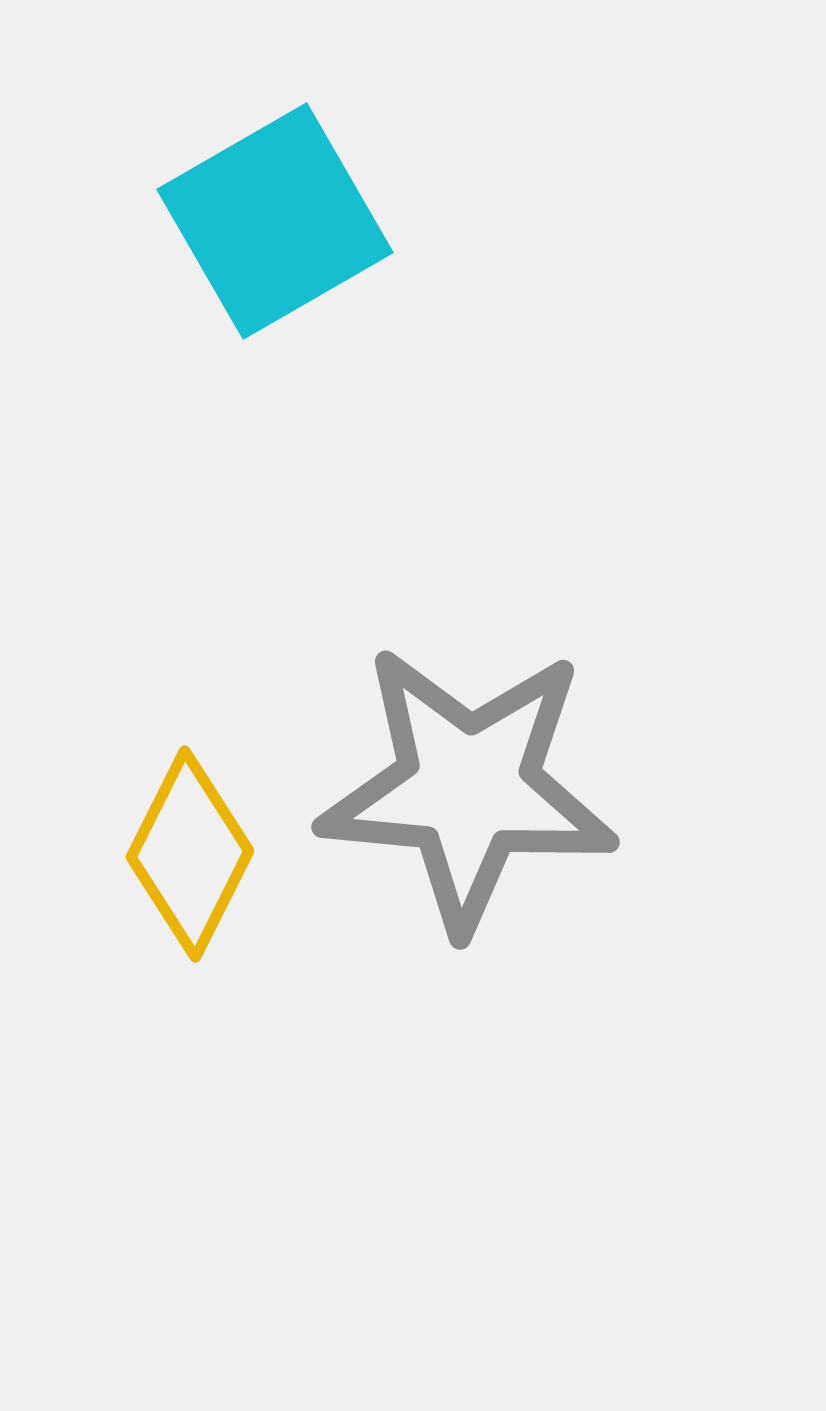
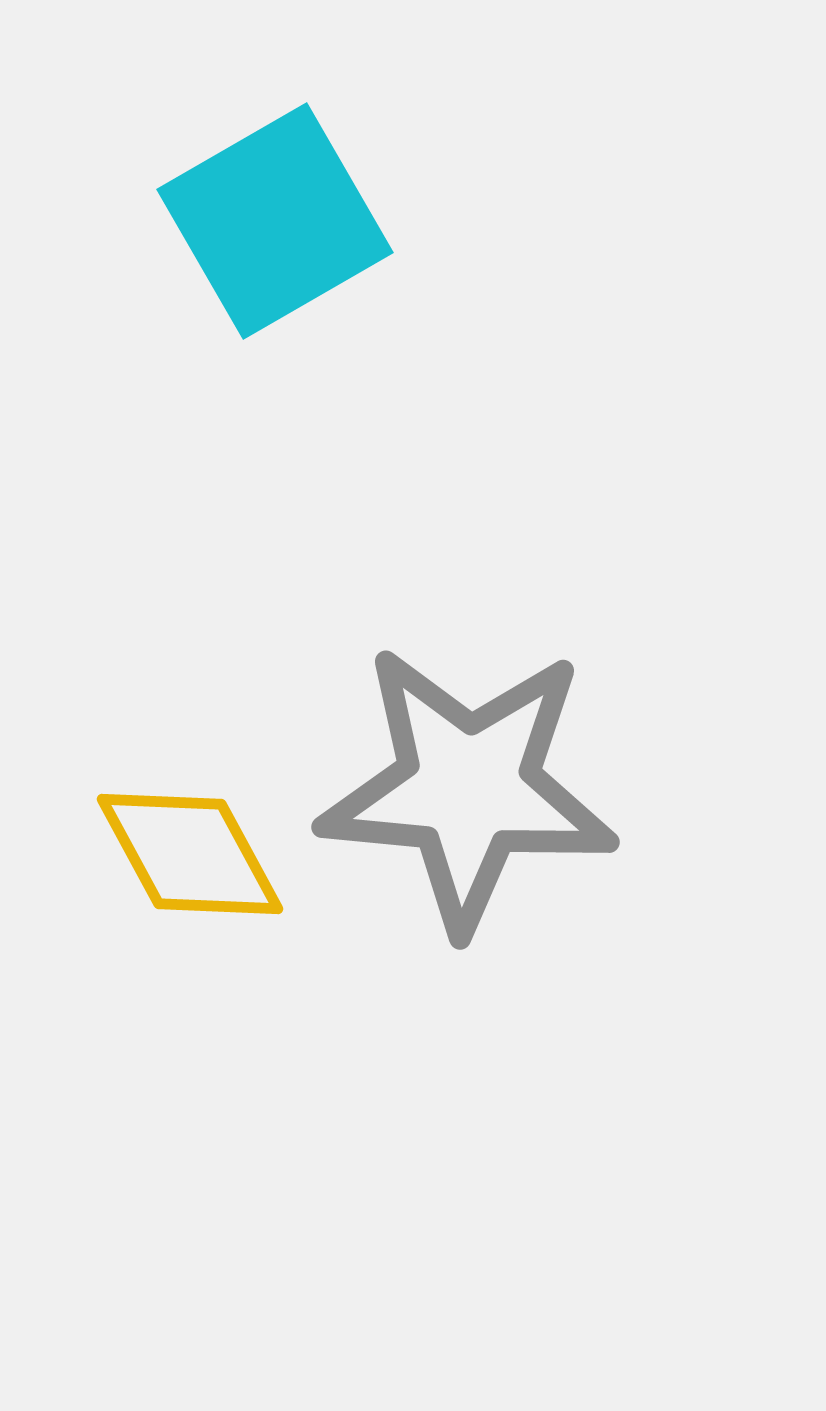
yellow diamond: rotated 55 degrees counterclockwise
